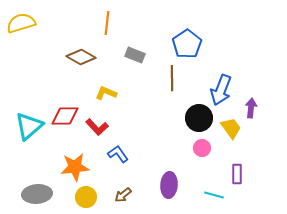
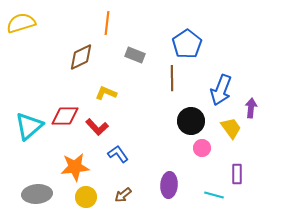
brown diamond: rotated 56 degrees counterclockwise
black circle: moved 8 px left, 3 px down
